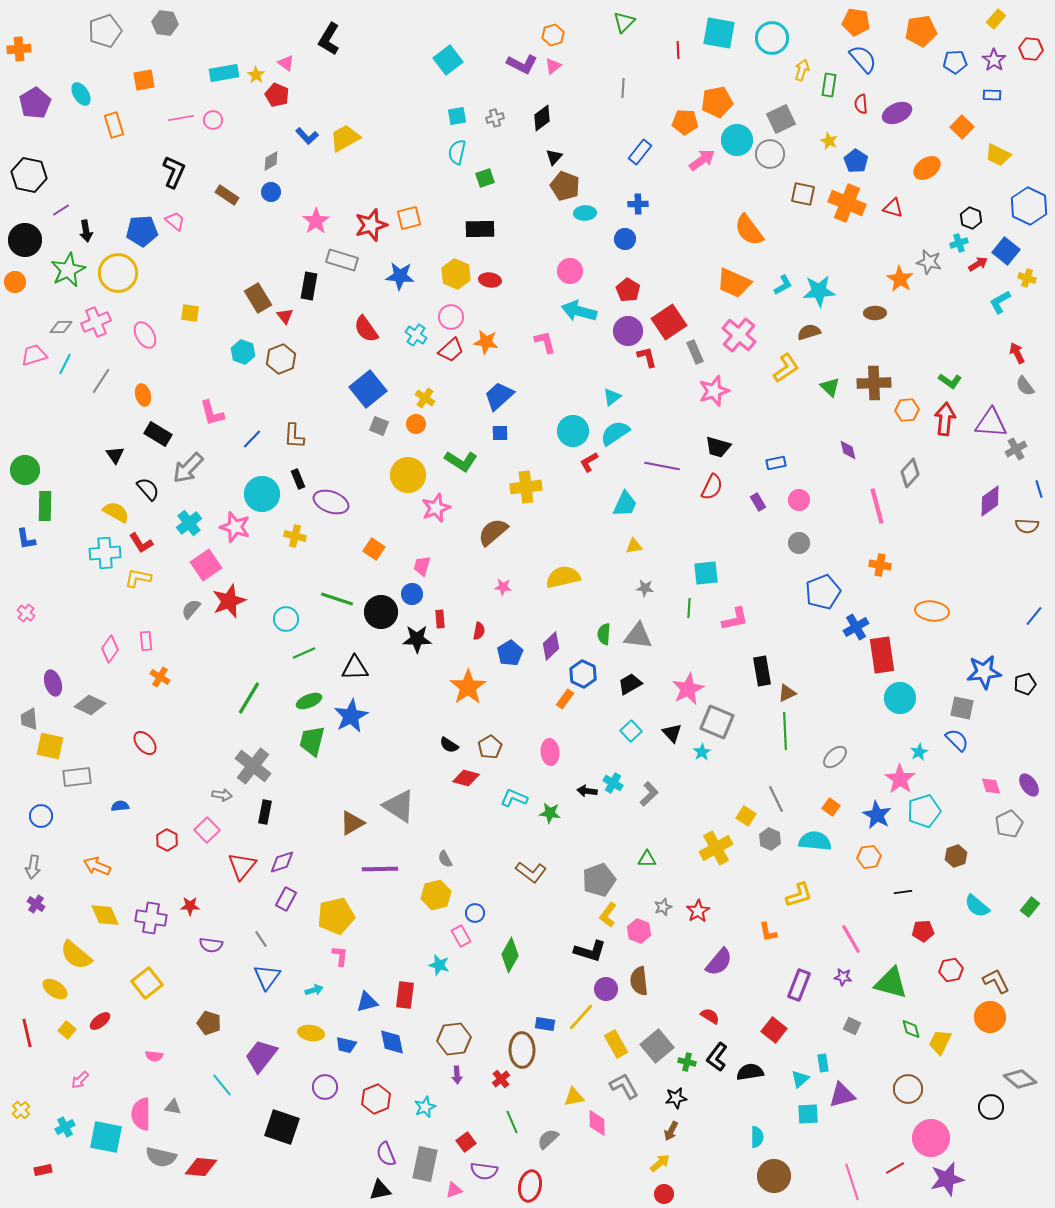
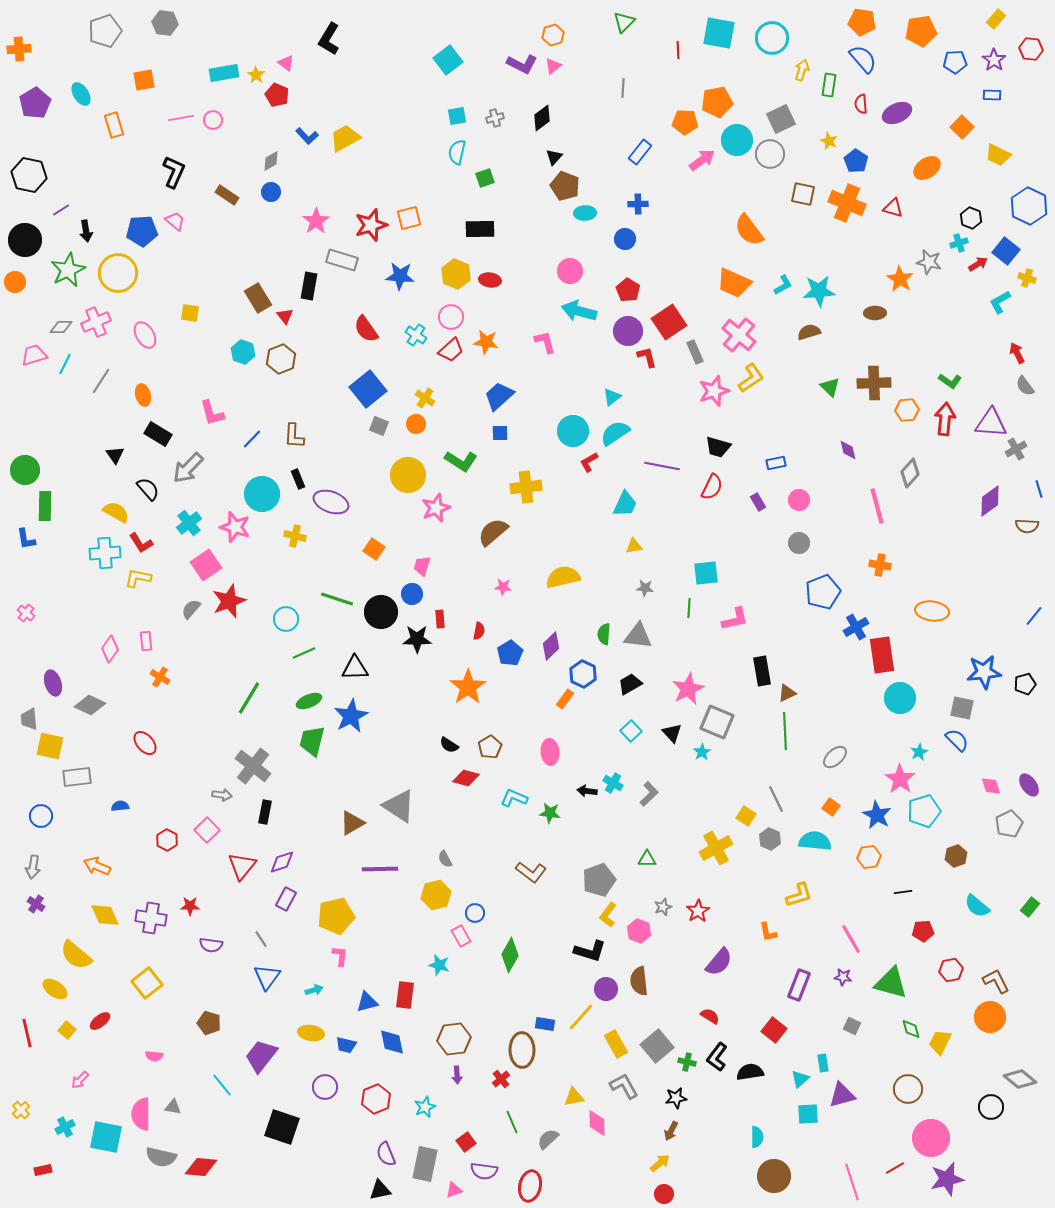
orange pentagon at (856, 22): moved 6 px right
yellow L-shape at (786, 368): moved 35 px left, 10 px down
